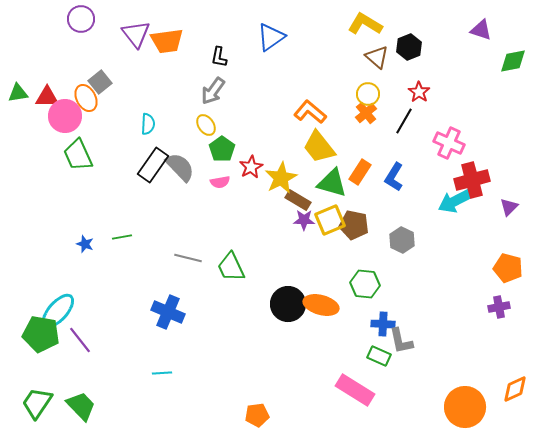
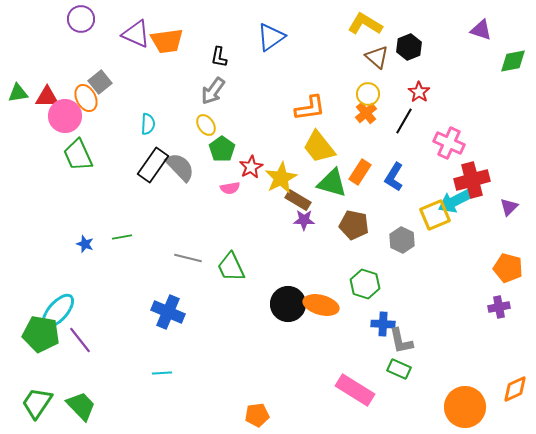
purple triangle at (136, 34): rotated 28 degrees counterclockwise
orange L-shape at (310, 112): moved 4 px up; rotated 132 degrees clockwise
pink semicircle at (220, 182): moved 10 px right, 6 px down
yellow square at (330, 220): moved 105 px right, 5 px up
green hexagon at (365, 284): rotated 12 degrees clockwise
green rectangle at (379, 356): moved 20 px right, 13 px down
